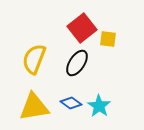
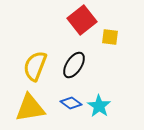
red square: moved 8 px up
yellow square: moved 2 px right, 2 px up
yellow semicircle: moved 1 px right, 7 px down
black ellipse: moved 3 px left, 2 px down
yellow triangle: moved 4 px left, 1 px down
